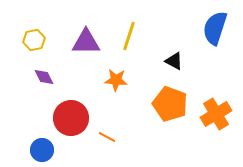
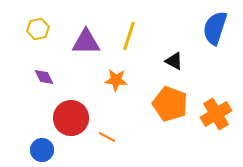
yellow hexagon: moved 4 px right, 11 px up
